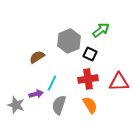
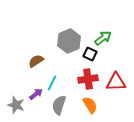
green arrow: moved 2 px right, 8 px down
brown semicircle: moved 1 px left, 4 px down
red triangle: moved 3 px left
purple arrow: rotated 24 degrees counterclockwise
